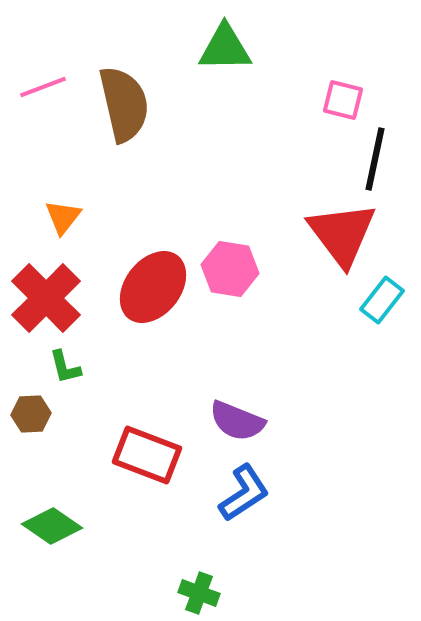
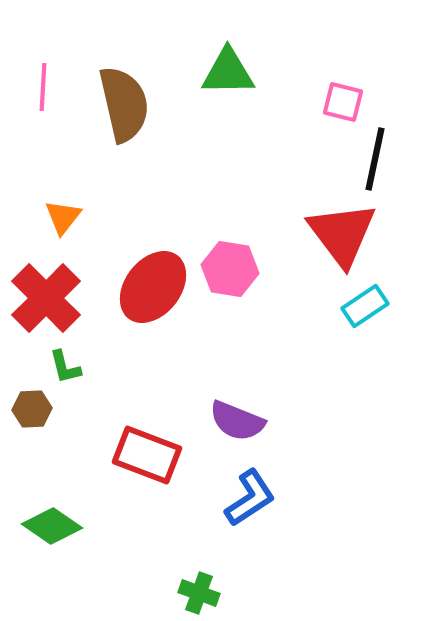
green triangle: moved 3 px right, 24 px down
pink line: rotated 66 degrees counterclockwise
pink square: moved 2 px down
cyan rectangle: moved 17 px left, 6 px down; rotated 18 degrees clockwise
brown hexagon: moved 1 px right, 5 px up
blue L-shape: moved 6 px right, 5 px down
